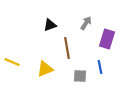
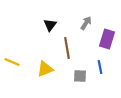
black triangle: rotated 32 degrees counterclockwise
